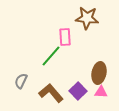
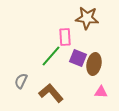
brown ellipse: moved 5 px left, 9 px up
purple square: moved 33 px up; rotated 24 degrees counterclockwise
